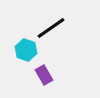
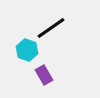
cyan hexagon: moved 1 px right
